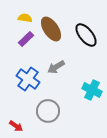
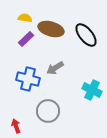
brown ellipse: rotated 40 degrees counterclockwise
gray arrow: moved 1 px left, 1 px down
blue cross: rotated 20 degrees counterclockwise
red arrow: rotated 144 degrees counterclockwise
